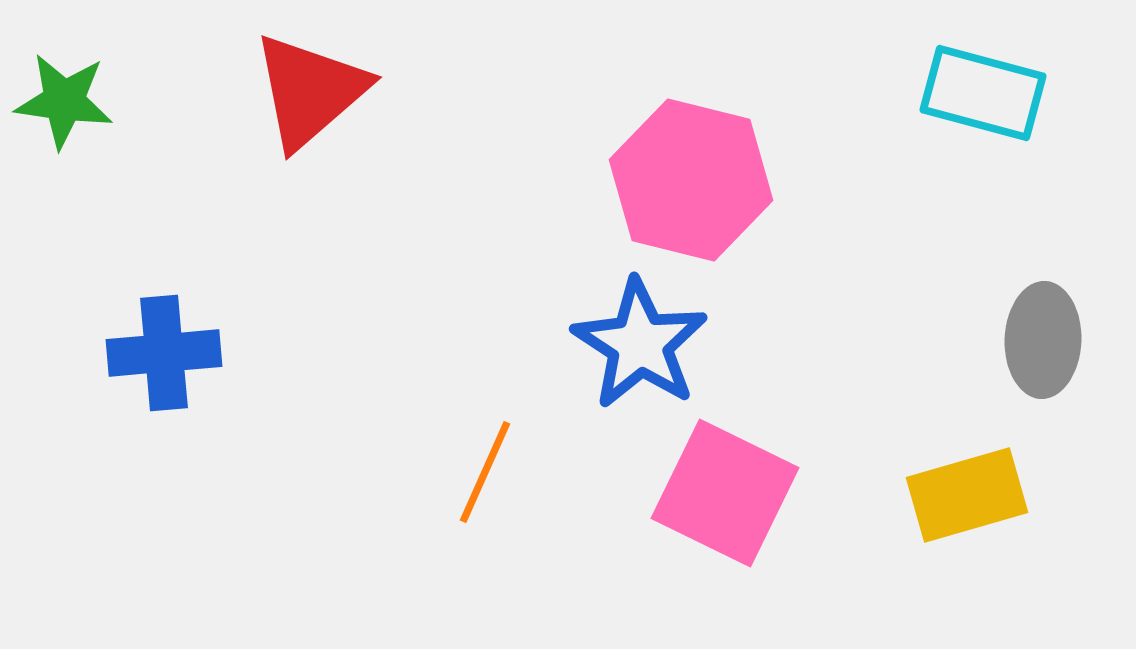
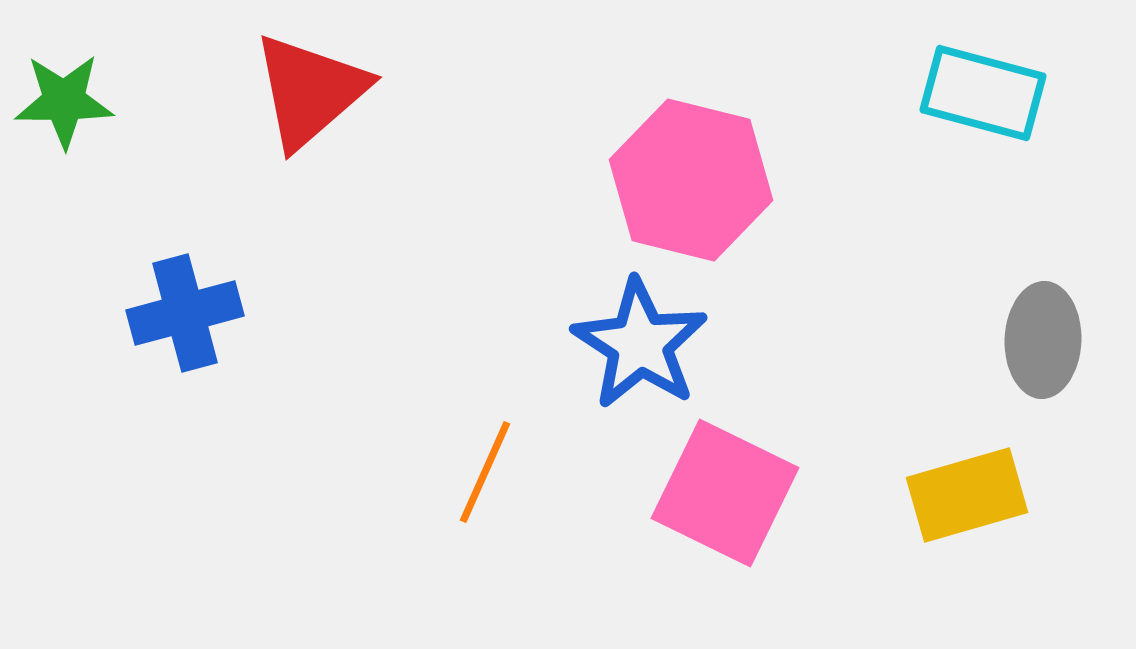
green star: rotated 8 degrees counterclockwise
blue cross: moved 21 px right, 40 px up; rotated 10 degrees counterclockwise
